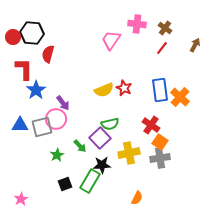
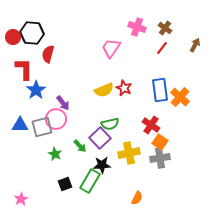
pink cross: moved 3 px down; rotated 12 degrees clockwise
pink trapezoid: moved 8 px down
green star: moved 2 px left, 1 px up; rotated 16 degrees counterclockwise
